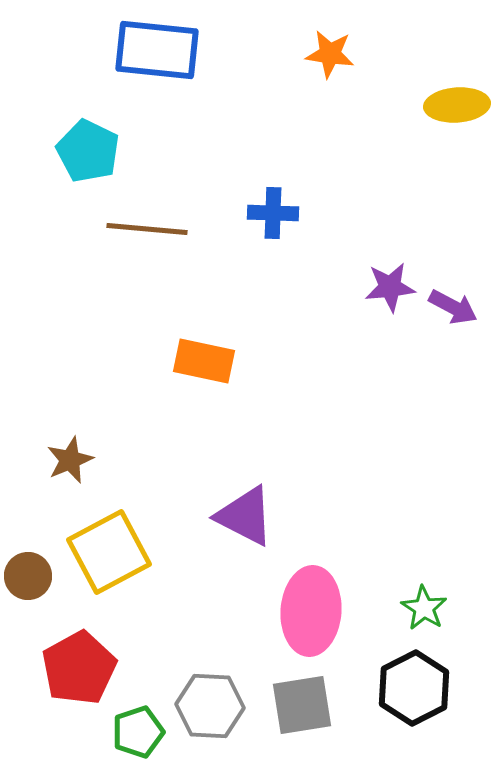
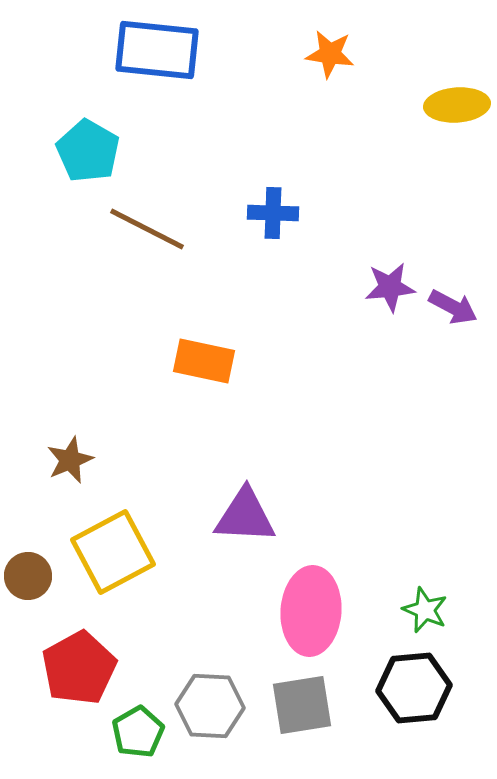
cyan pentagon: rotated 4 degrees clockwise
brown line: rotated 22 degrees clockwise
purple triangle: rotated 24 degrees counterclockwise
yellow square: moved 4 px right
green star: moved 1 px right, 2 px down; rotated 9 degrees counterclockwise
black hexagon: rotated 22 degrees clockwise
green pentagon: rotated 12 degrees counterclockwise
